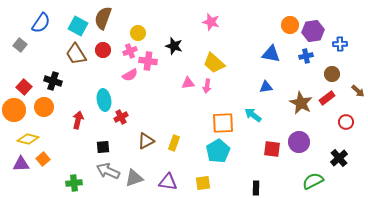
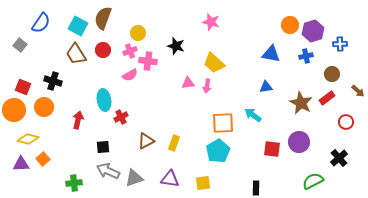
purple hexagon at (313, 31): rotated 10 degrees counterclockwise
black star at (174, 46): moved 2 px right
red square at (24, 87): moved 1 px left; rotated 21 degrees counterclockwise
purple triangle at (168, 182): moved 2 px right, 3 px up
